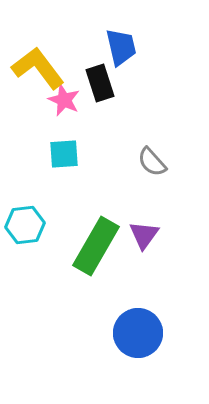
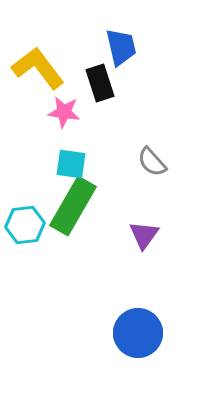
pink star: moved 12 px down; rotated 16 degrees counterclockwise
cyan square: moved 7 px right, 10 px down; rotated 12 degrees clockwise
green rectangle: moved 23 px left, 40 px up
